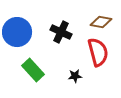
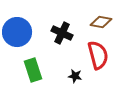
black cross: moved 1 px right, 1 px down
red semicircle: moved 3 px down
green rectangle: rotated 25 degrees clockwise
black star: rotated 16 degrees clockwise
